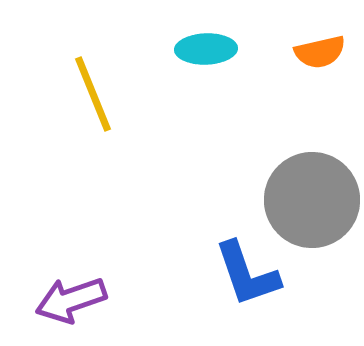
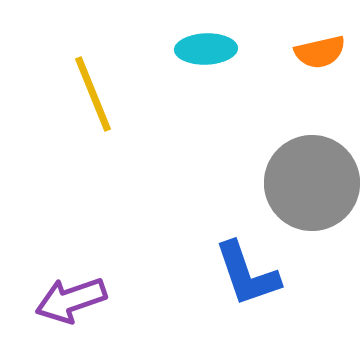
gray circle: moved 17 px up
